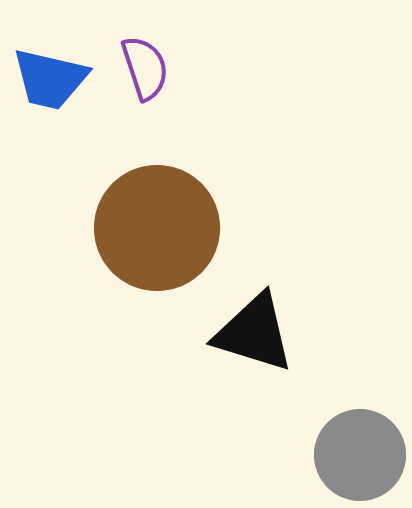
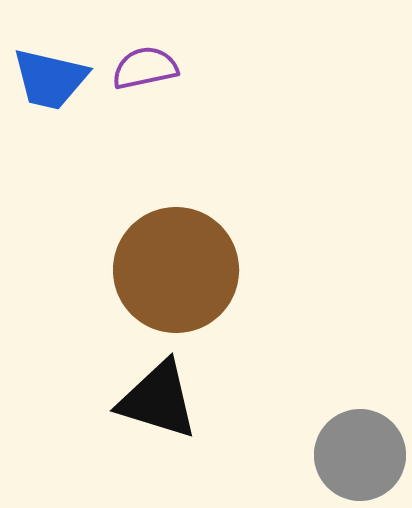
purple semicircle: rotated 84 degrees counterclockwise
brown circle: moved 19 px right, 42 px down
black triangle: moved 96 px left, 67 px down
